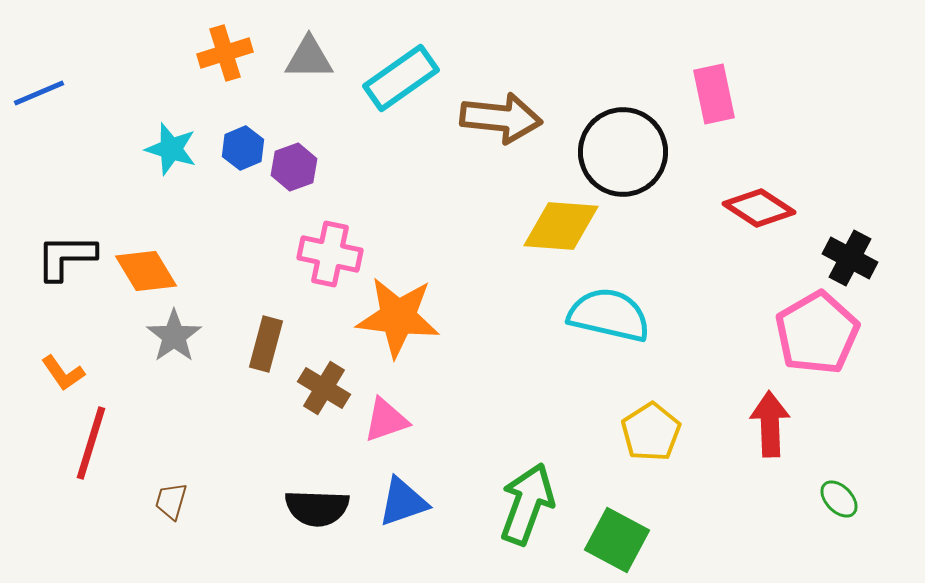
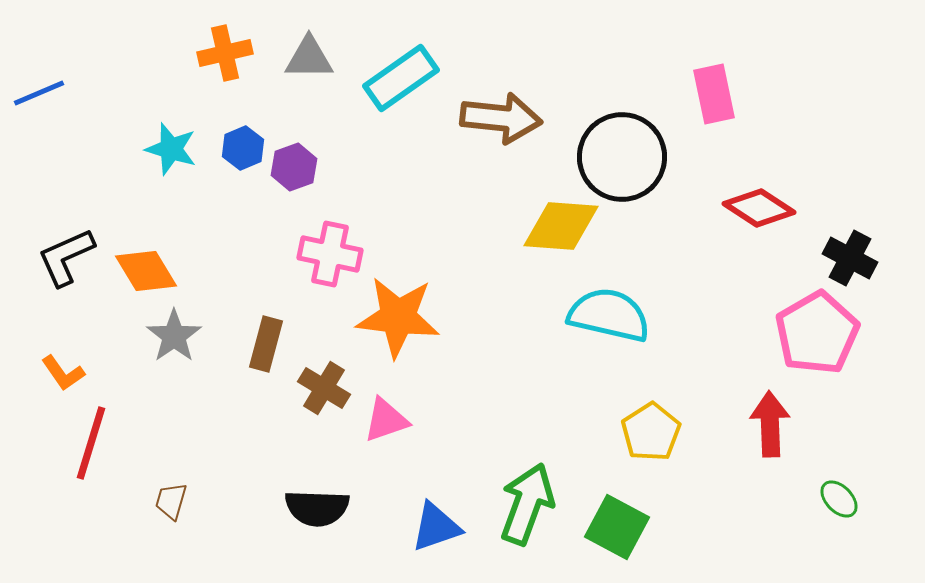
orange cross: rotated 4 degrees clockwise
black circle: moved 1 px left, 5 px down
black L-shape: rotated 24 degrees counterclockwise
blue triangle: moved 33 px right, 25 px down
green square: moved 13 px up
